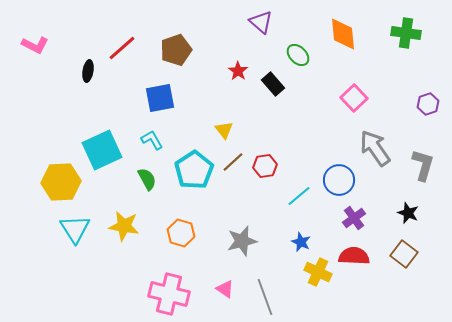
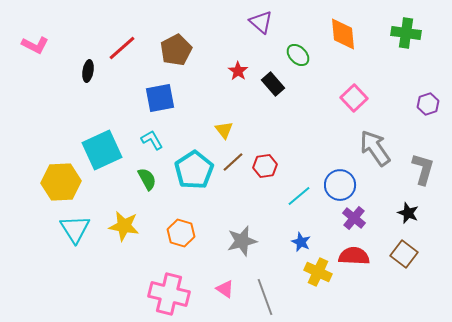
brown pentagon: rotated 8 degrees counterclockwise
gray L-shape: moved 4 px down
blue circle: moved 1 px right, 5 px down
purple cross: rotated 15 degrees counterclockwise
